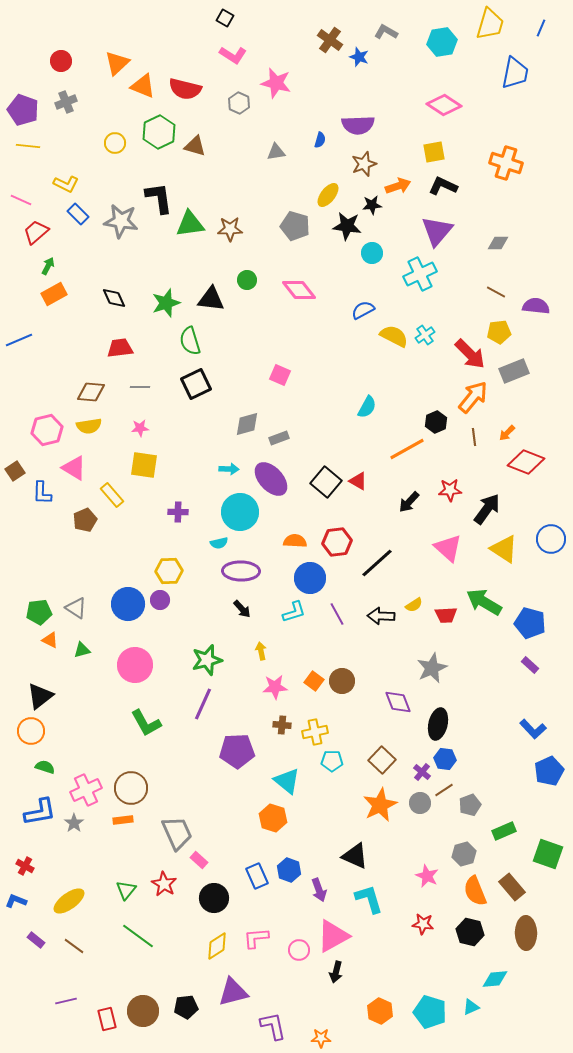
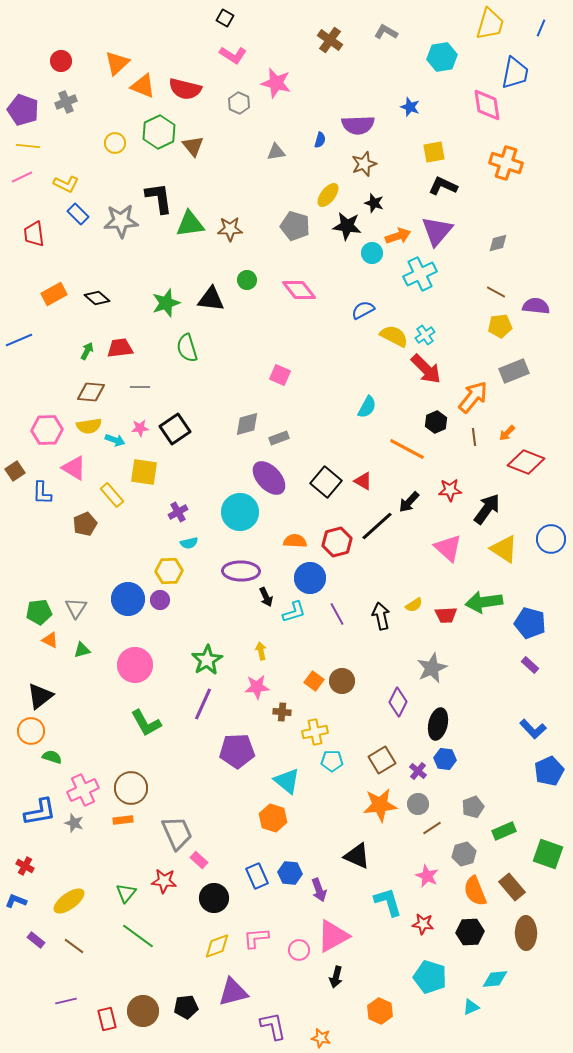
cyan hexagon at (442, 42): moved 15 px down
blue star at (359, 57): moved 51 px right, 50 px down
pink diamond at (444, 105): moved 43 px right; rotated 48 degrees clockwise
brown triangle at (195, 146): moved 2 px left; rotated 35 degrees clockwise
orange arrow at (398, 186): moved 50 px down
pink line at (21, 200): moved 1 px right, 23 px up; rotated 50 degrees counterclockwise
black star at (372, 205): moved 2 px right, 2 px up; rotated 24 degrees clockwise
gray star at (121, 221): rotated 12 degrees counterclockwise
red trapezoid at (36, 232): moved 2 px left, 2 px down; rotated 56 degrees counterclockwise
gray diamond at (498, 243): rotated 15 degrees counterclockwise
green arrow at (48, 266): moved 39 px right, 85 px down
black diamond at (114, 298): moved 17 px left; rotated 25 degrees counterclockwise
yellow pentagon at (499, 332): moved 1 px right, 6 px up
green semicircle at (190, 341): moved 3 px left, 7 px down
red arrow at (470, 354): moved 44 px left, 15 px down
black square at (196, 384): moved 21 px left, 45 px down; rotated 8 degrees counterclockwise
pink hexagon at (47, 430): rotated 12 degrees clockwise
orange line at (407, 449): rotated 57 degrees clockwise
yellow square at (144, 465): moved 7 px down
cyan arrow at (229, 469): moved 114 px left, 29 px up; rotated 18 degrees clockwise
purple ellipse at (271, 479): moved 2 px left, 1 px up
red triangle at (358, 481): moved 5 px right
purple cross at (178, 512): rotated 30 degrees counterclockwise
brown pentagon at (85, 520): moved 4 px down
red hexagon at (337, 542): rotated 8 degrees counterclockwise
cyan semicircle at (219, 543): moved 30 px left
black line at (377, 563): moved 37 px up
green arrow at (484, 602): rotated 39 degrees counterclockwise
blue circle at (128, 604): moved 5 px up
gray triangle at (76, 608): rotated 30 degrees clockwise
black arrow at (242, 609): moved 24 px right, 12 px up; rotated 18 degrees clockwise
black arrow at (381, 616): rotated 76 degrees clockwise
green star at (207, 660): rotated 16 degrees counterclockwise
pink star at (275, 687): moved 18 px left
purple diamond at (398, 702): rotated 48 degrees clockwise
brown cross at (282, 725): moved 13 px up
brown square at (382, 760): rotated 16 degrees clockwise
green semicircle at (45, 767): moved 7 px right, 10 px up
purple cross at (422, 772): moved 4 px left, 1 px up
pink cross at (86, 790): moved 3 px left
brown line at (444, 790): moved 12 px left, 38 px down
gray circle at (420, 803): moved 2 px left, 1 px down
orange star at (380, 805): rotated 20 degrees clockwise
gray pentagon at (470, 805): moved 3 px right, 2 px down
gray star at (74, 823): rotated 18 degrees counterclockwise
black triangle at (355, 856): moved 2 px right
blue hexagon at (289, 870): moved 1 px right, 3 px down; rotated 15 degrees counterclockwise
red star at (164, 884): moved 3 px up; rotated 25 degrees counterclockwise
green triangle at (126, 890): moved 3 px down
cyan L-shape at (369, 899): moved 19 px right, 3 px down
black hexagon at (470, 932): rotated 16 degrees counterclockwise
yellow diamond at (217, 946): rotated 12 degrees clockwise
black arrow at (336, 972): moved 5 px down
cyan pentagon at (430, 1012): moved 35 px up
orange star at (321, 1038): rotated 12 degrees clockwise
